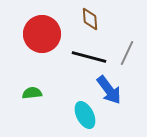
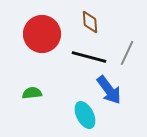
brown diamond: moved 3 px down
